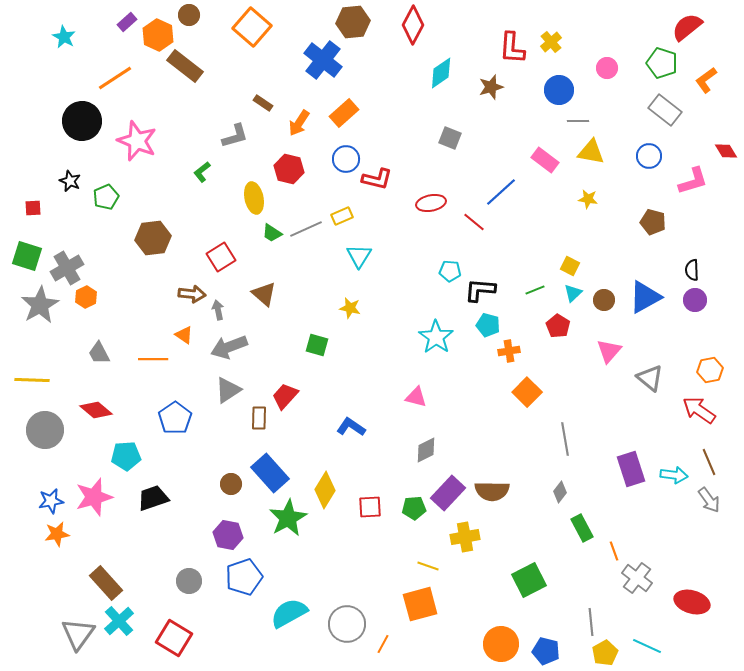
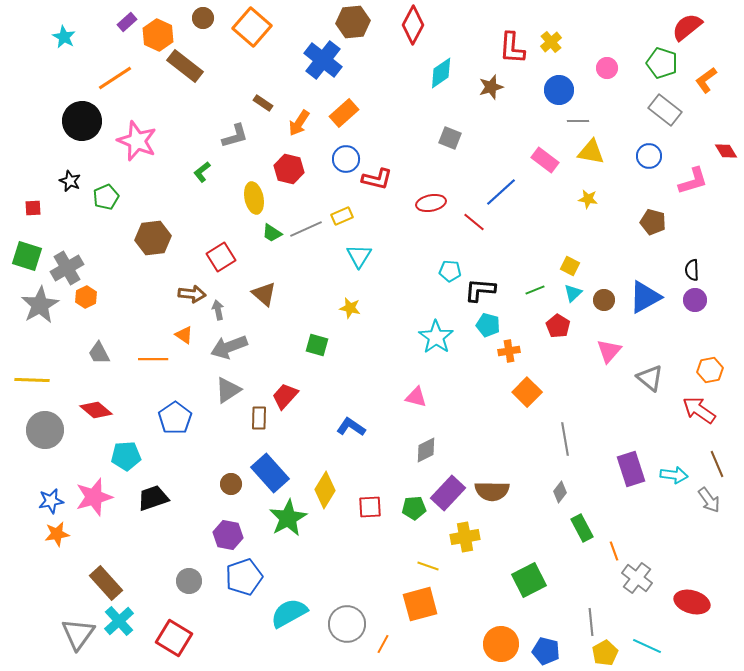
brown circle at (189, 15): moved 14 px right, 3 px down
brown line at (709, 462): moved 8 px right, 2 px down
